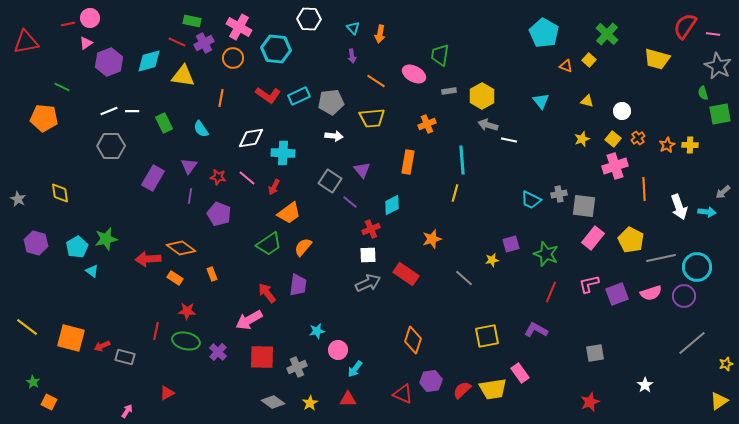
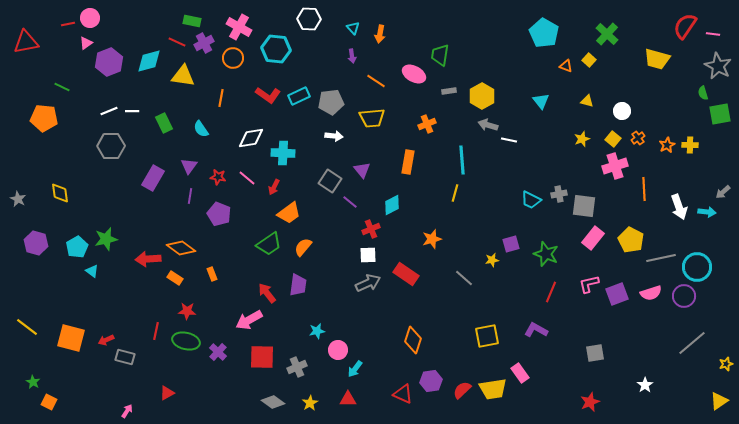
red arrow at (102, 346): moved 4 px right, 6 px up
